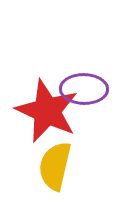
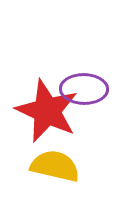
yellow semicircle: rotated 90 degrees clockwise
